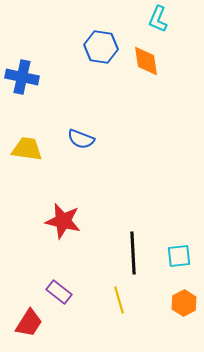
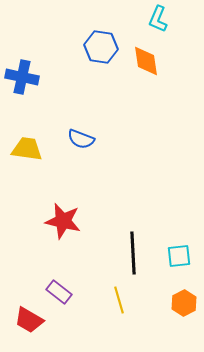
red trapezoid: moved 3 px up; rotated 88 degrees clockwise
